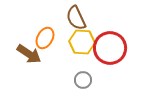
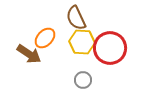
orange ellipse: rotated 15 degrees clockwise
